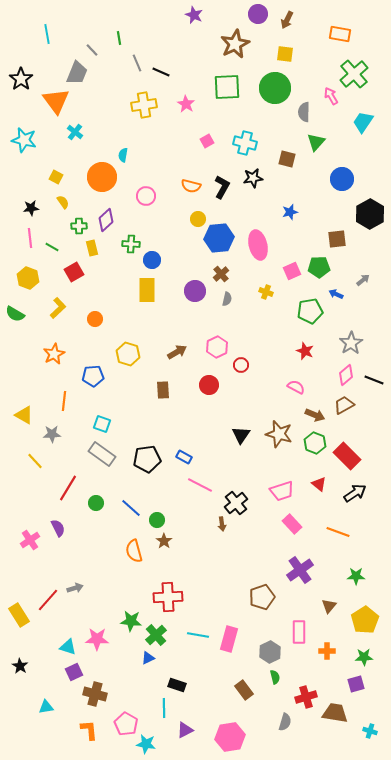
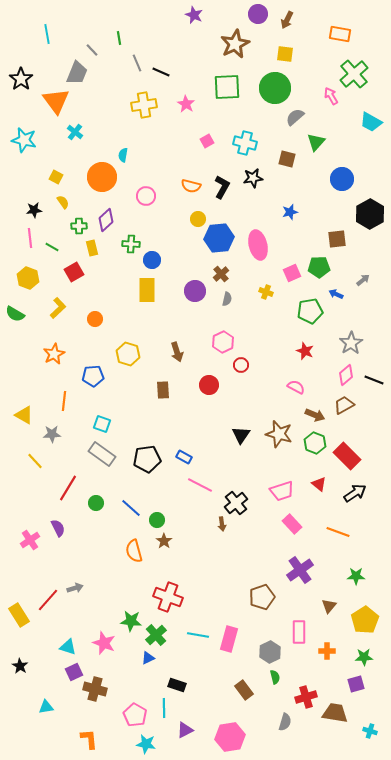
gray semicircle at (304, 112): moved 9 px left, 5 px down; rotated 48 degrees clockwise
cyan trapezoid at (363, 122): moved 8 px right; rotated 95 degrees counterclockwise
black star at (31, 208): moved 3 px right, 2 px down
pink square at (292, 271): moved 2 px down
pink hexagon at (217, 347): moved 6 px right, 5 px up
brown arrow at (177, 352): rotated 102 degrees clockwise
red cross at (168, 597): rotated 24 degrees clockwise
pink star at (97, 639): moved 7 px right, 4 px down; rotated 20 degrees clockwise
brown cross at (95, 694): moved 5 px up
pink pentagon at (126, 724): moved 9 px right, 9 px up
orange L-shape at (89, 730): moved 9 px down
